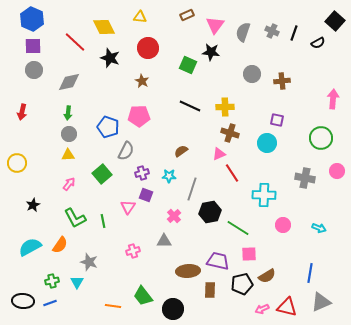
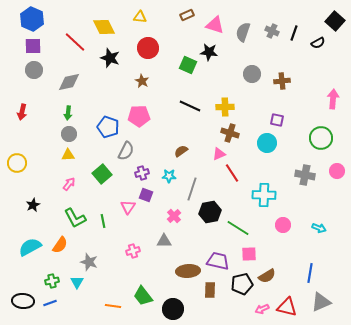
pink triangle at (215, 25): rotated 48 degrees counterclockwise
black star at (211, 52): moved 2 px left
gray cross at (305, 178): moved 3 px up
